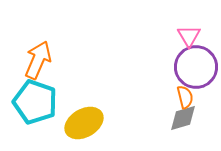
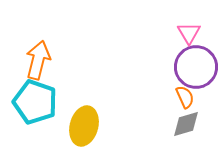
pink triangle: moved 3 px up
orange arrow: rotated 9 degrees counterclockwise
orange semicircle: rotated 10 degrees counterclockwise
gray diamond: moved 3 px right, 6 px down
yellow ellipse: moved 3 px down; rotated 45 degrees counterclockwise
